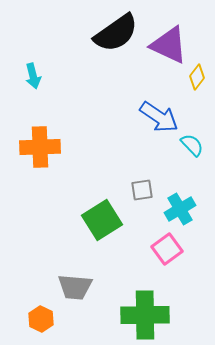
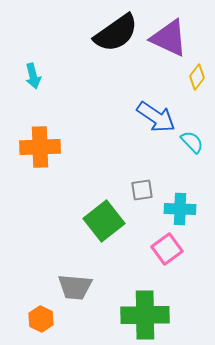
purple triangle: moved 7 px up
blue arrow: moved 3 px left
cyan semicircle: moved 3 px up
cyan cross: rotated 32 degrees clockwise
green square: moved 2 px right, 1 px down; rotated 6 degrees counterclockwise
